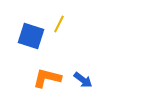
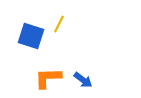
orange L-shape: moved 1 px right; rotated 16 degrees counterclockwise
